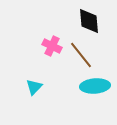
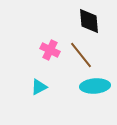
pink cross: moved 2 px left, 4 px down
cyan triangle: moved 5 px right; rotated 18 degrees clockwise
